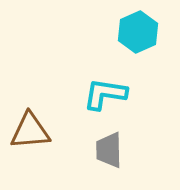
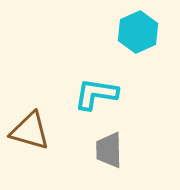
cyan L-shape: moved 9 px left
brown triangle: rotated 21 degrees clockwise
